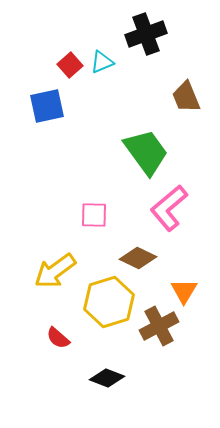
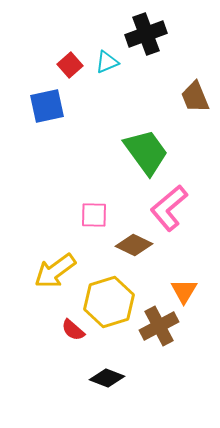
cyan triangle: moved 5 px right
brown trapezoid: moved 9 px right
brown diamond: moved 4 px left, 13 px up
red semicircle: moved 15 px right, 8 px up
